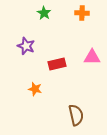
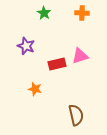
pink triangle: moved 12 px left, 1 px up; rotated 18 degrees counterclockwise
